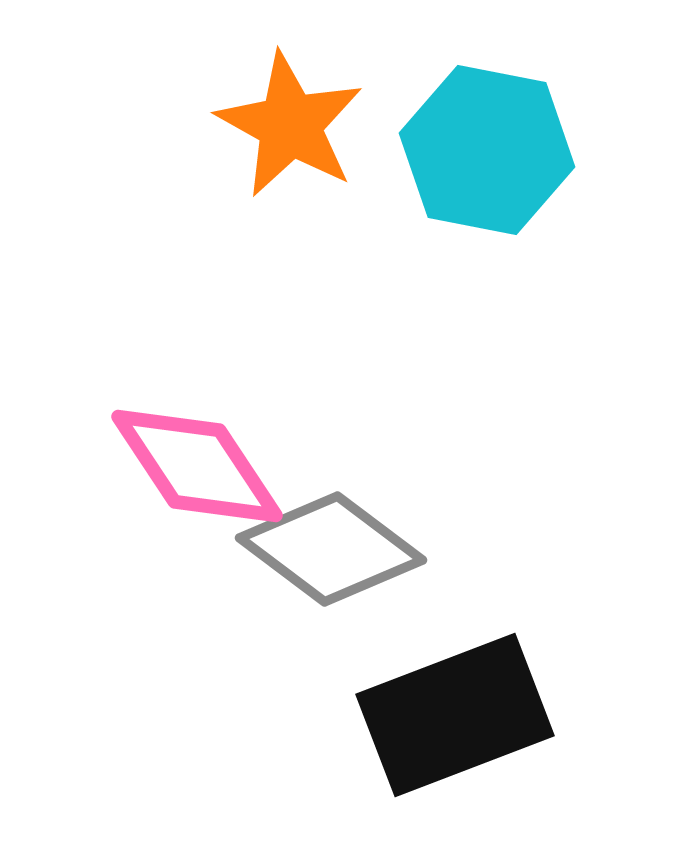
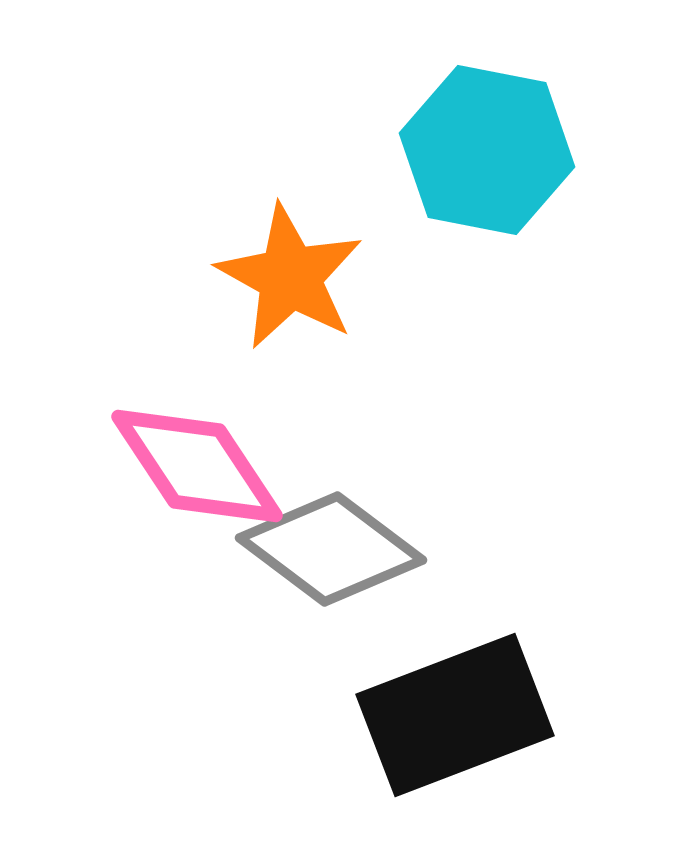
orange star: moved 152 px down
